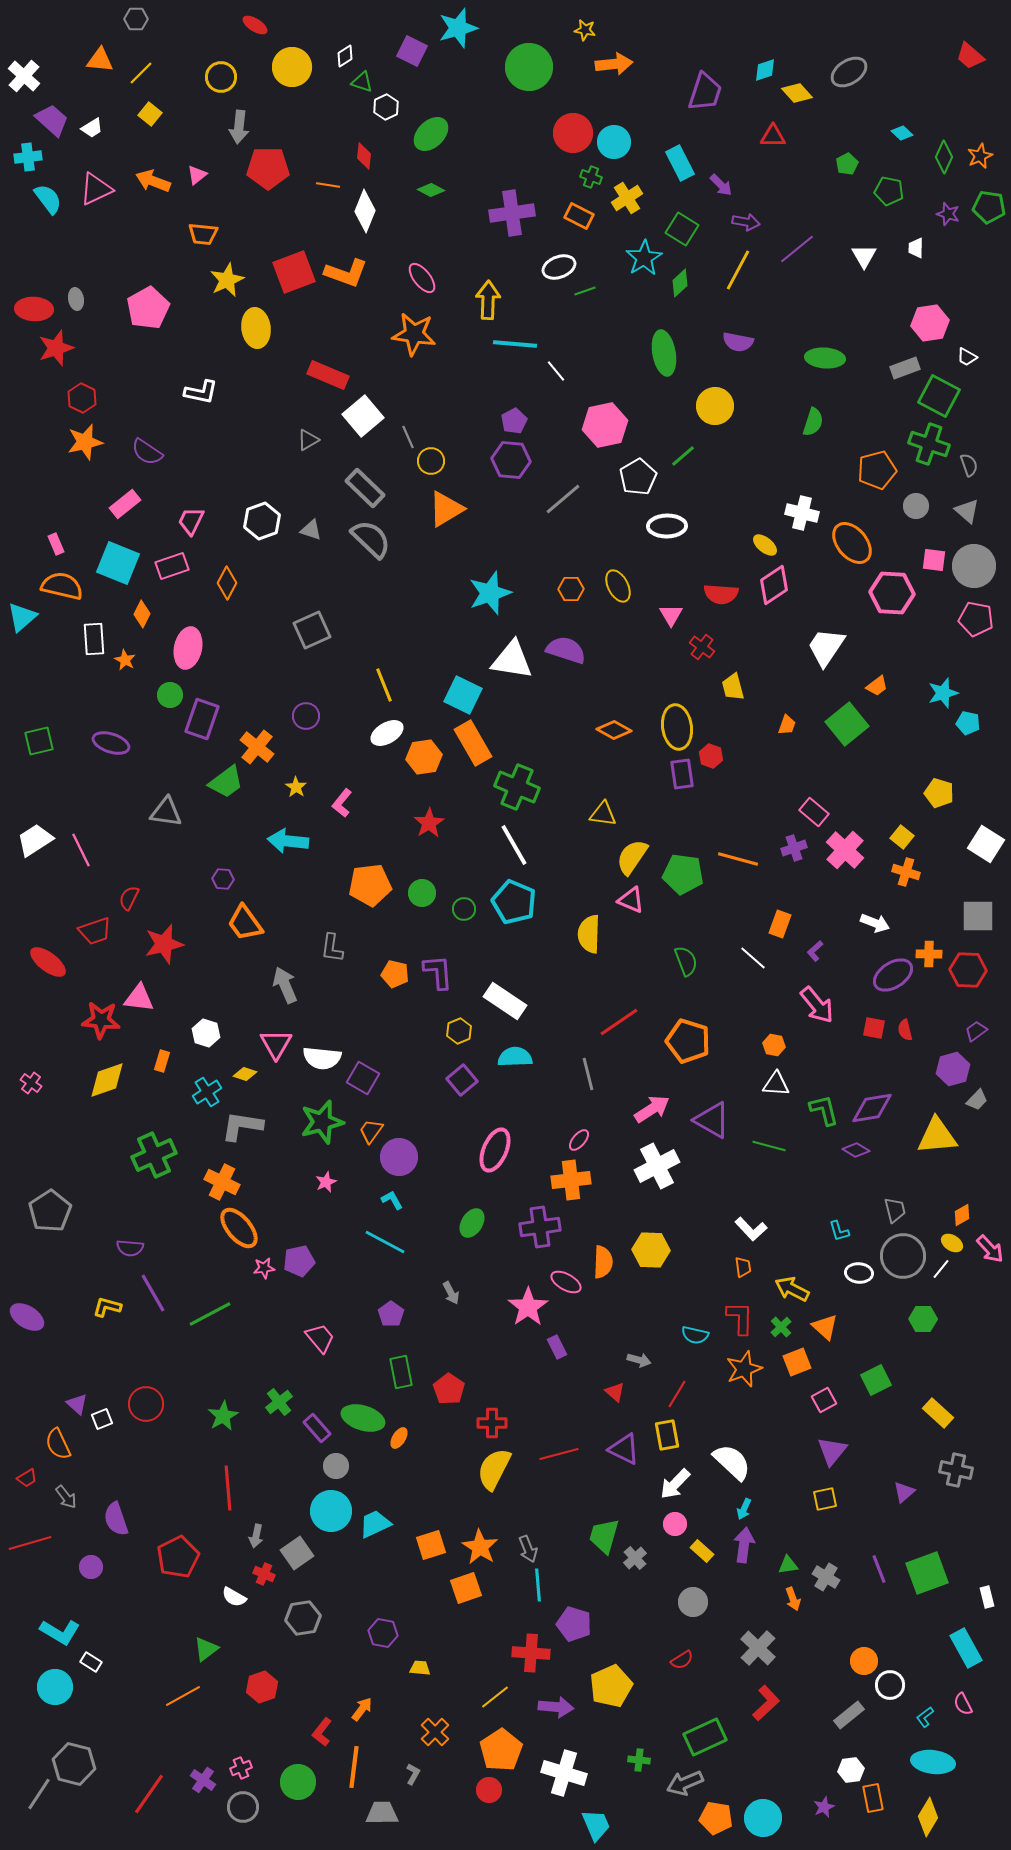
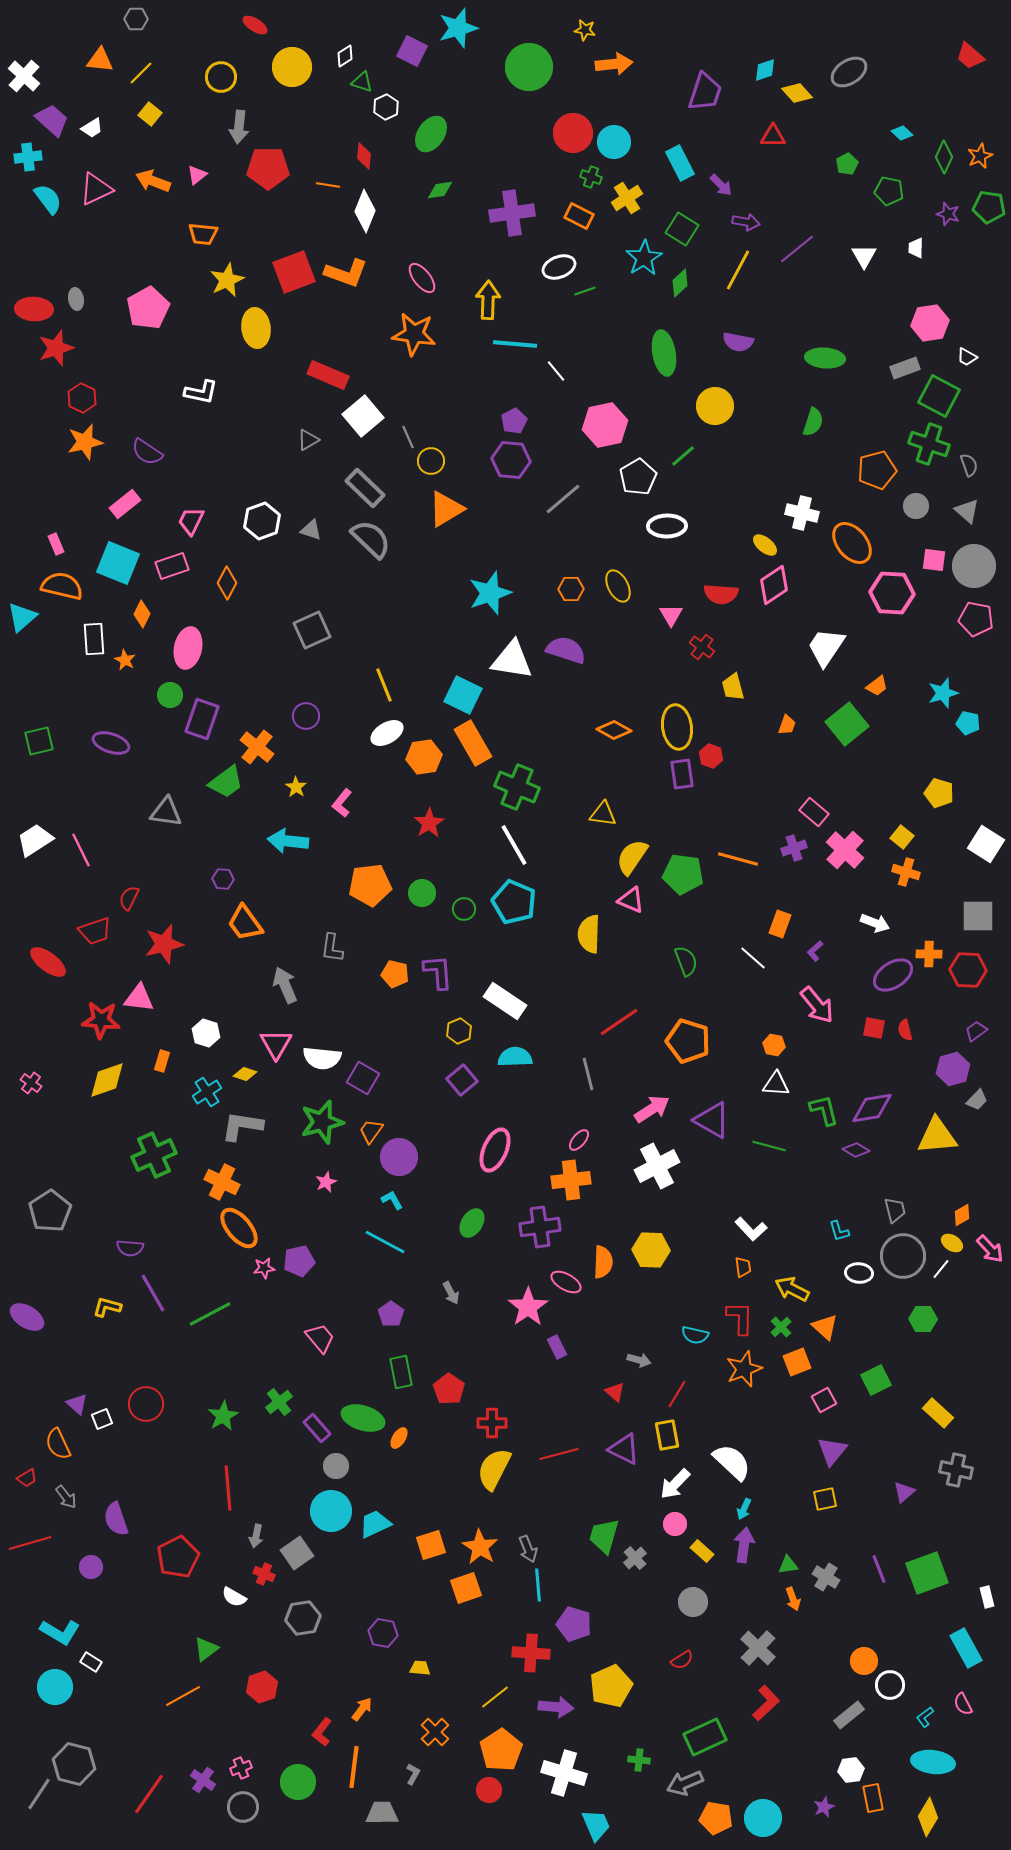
green ellipse at (431, 134): rotated 12 degrees counterclockwise
green diamond at (431, 190): moved 9 px right; rotated 36 degrees counterclockwise
